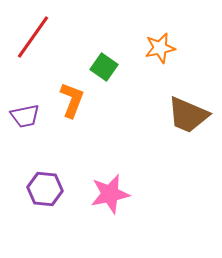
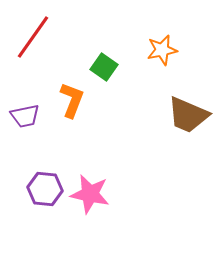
orange star: moved 2 px right, 2 px down
pink star: moved 20 px left; rotated 24 degrees clockwise
